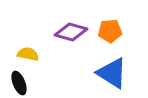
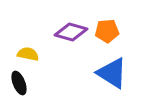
orange pentagon: moved 3 px left
